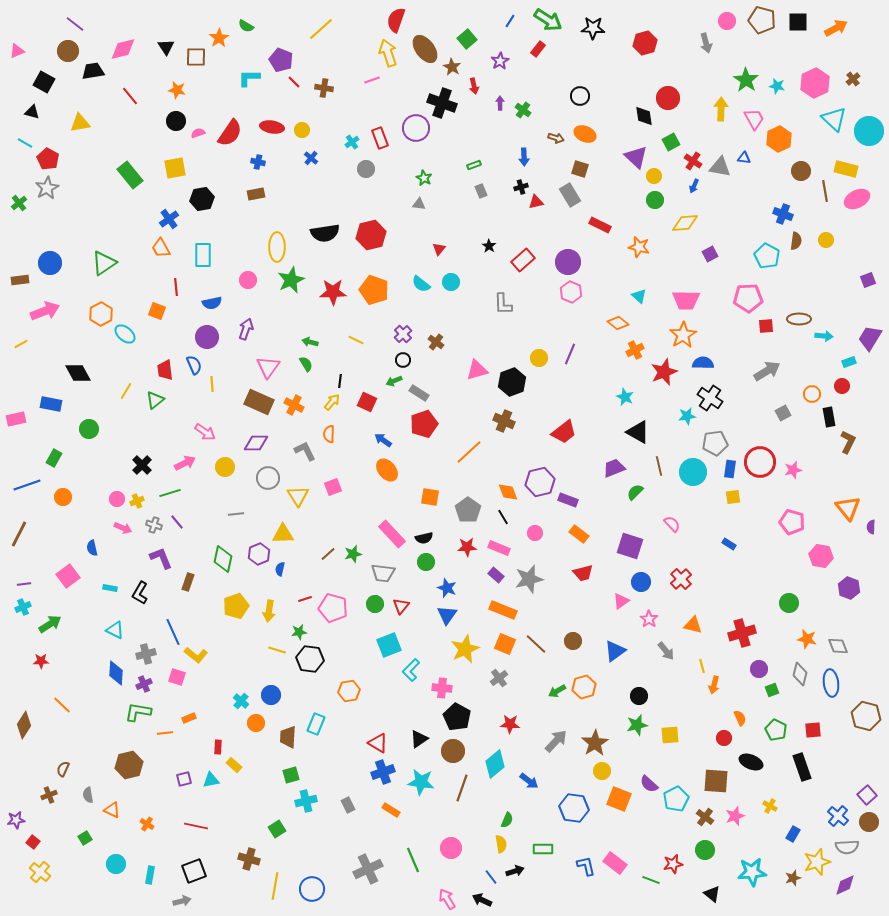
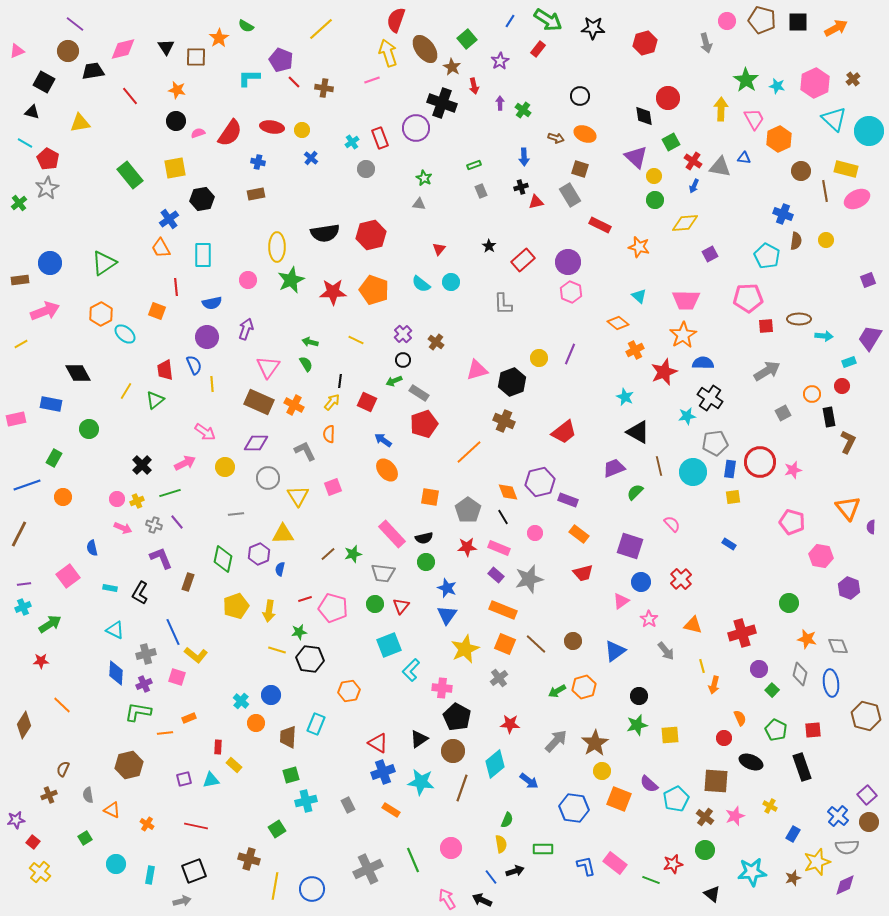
green square at (772, 690): rotated 24 degrees counterclockwise
